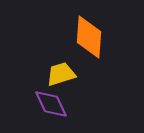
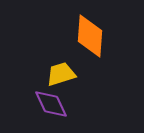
orange diamond: moved 1 px right, 1 px up
